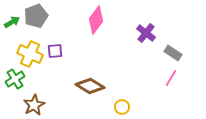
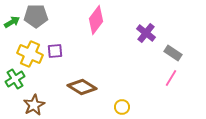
gray pentagon: rotated 20 degrees clockwise
brown diamond: moved 8 px left, 1 px down
